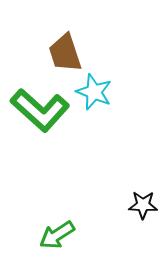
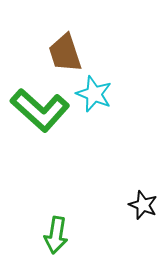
cyan star: moved 2 px down
black star: rotated 20 degrees clockwise
green arrow: moved 1 px left; rotated 48 degrees counterclockwise
